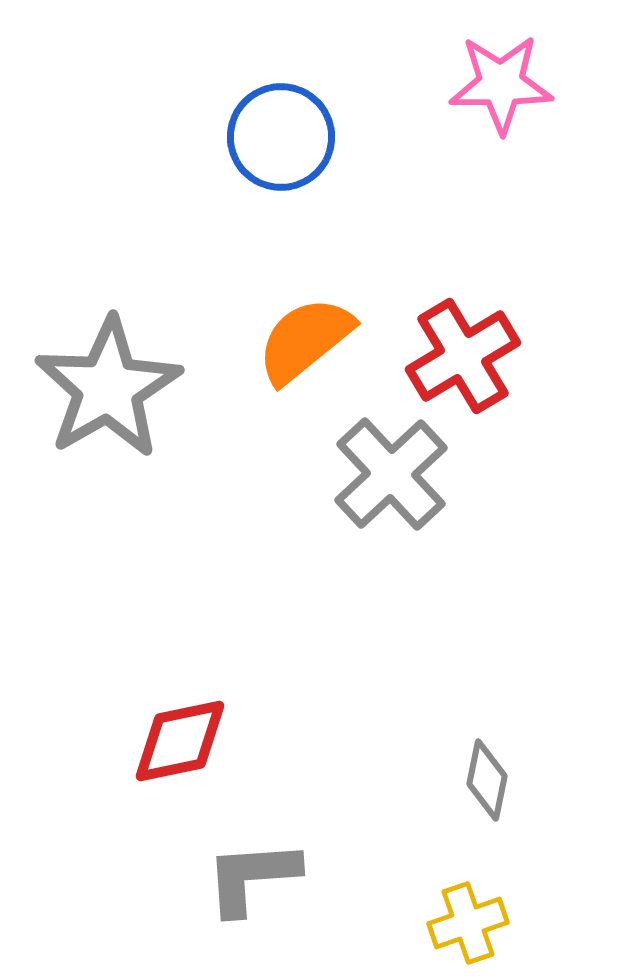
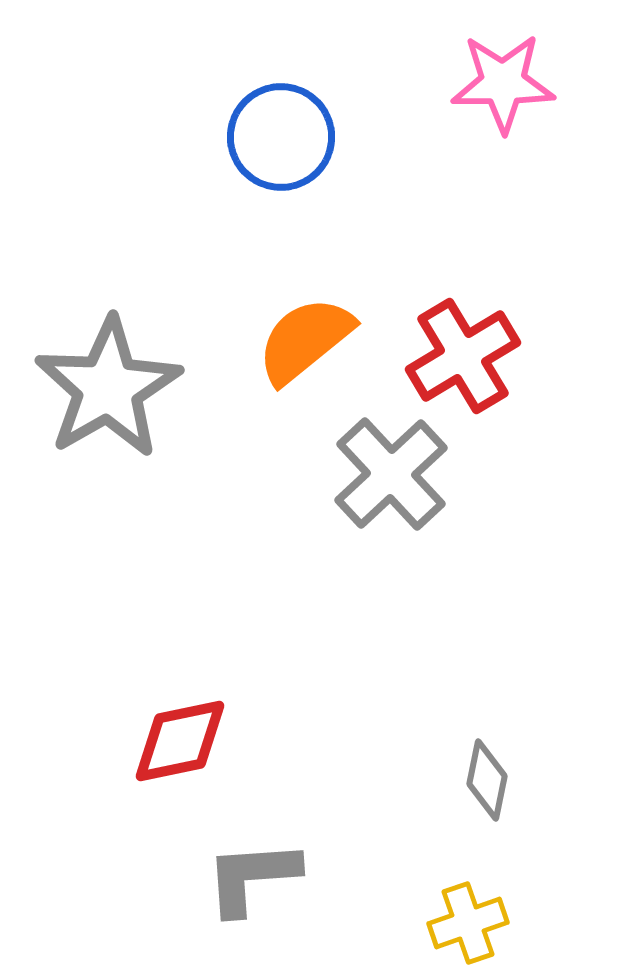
pink star: moved 2 px right, 1 px up
